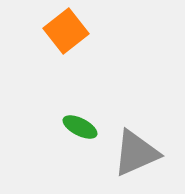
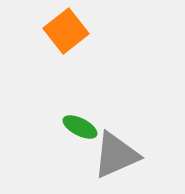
gray triangle: moved 20 px left, 2 px down
